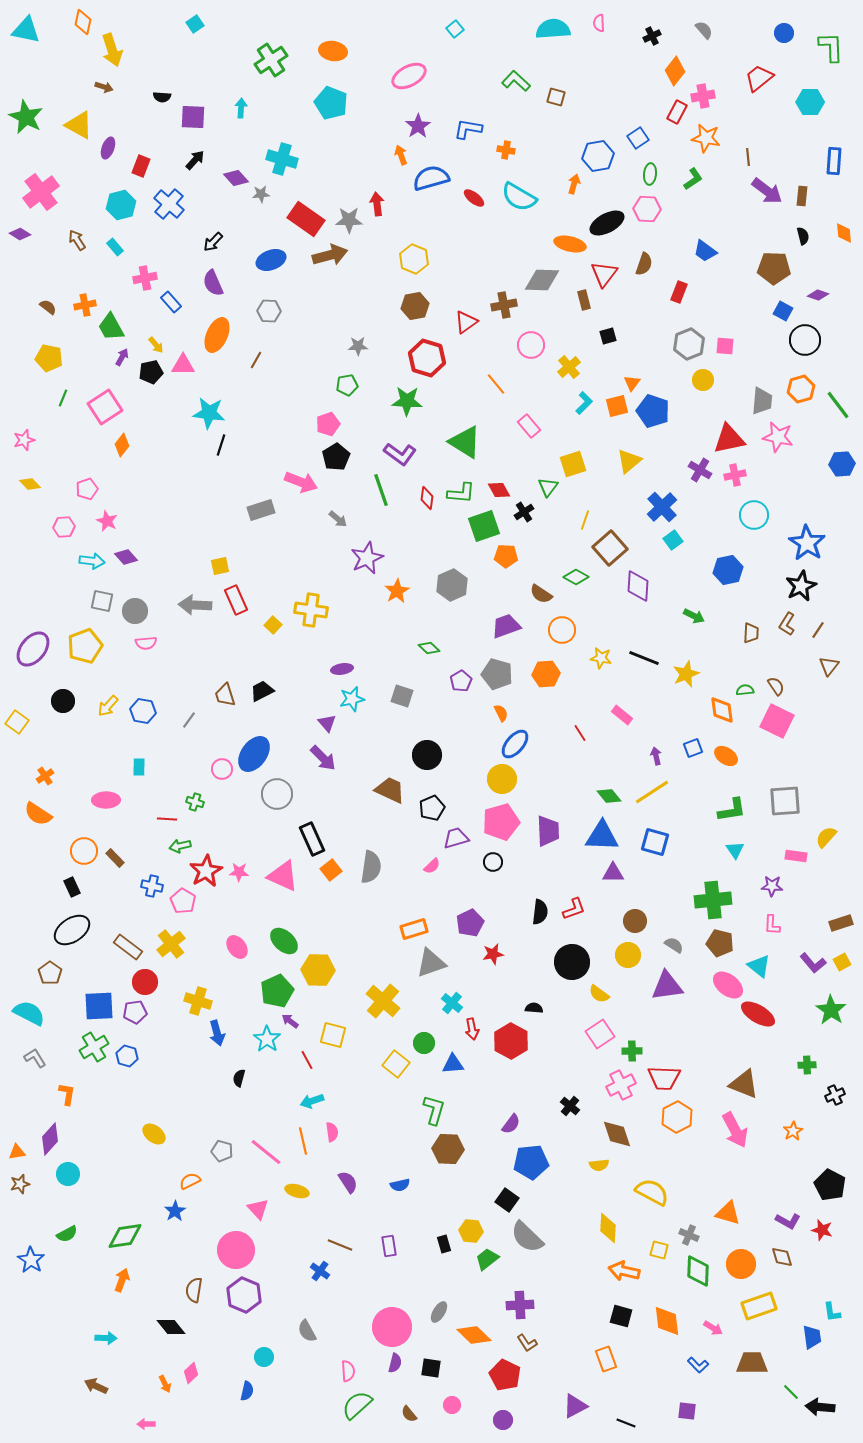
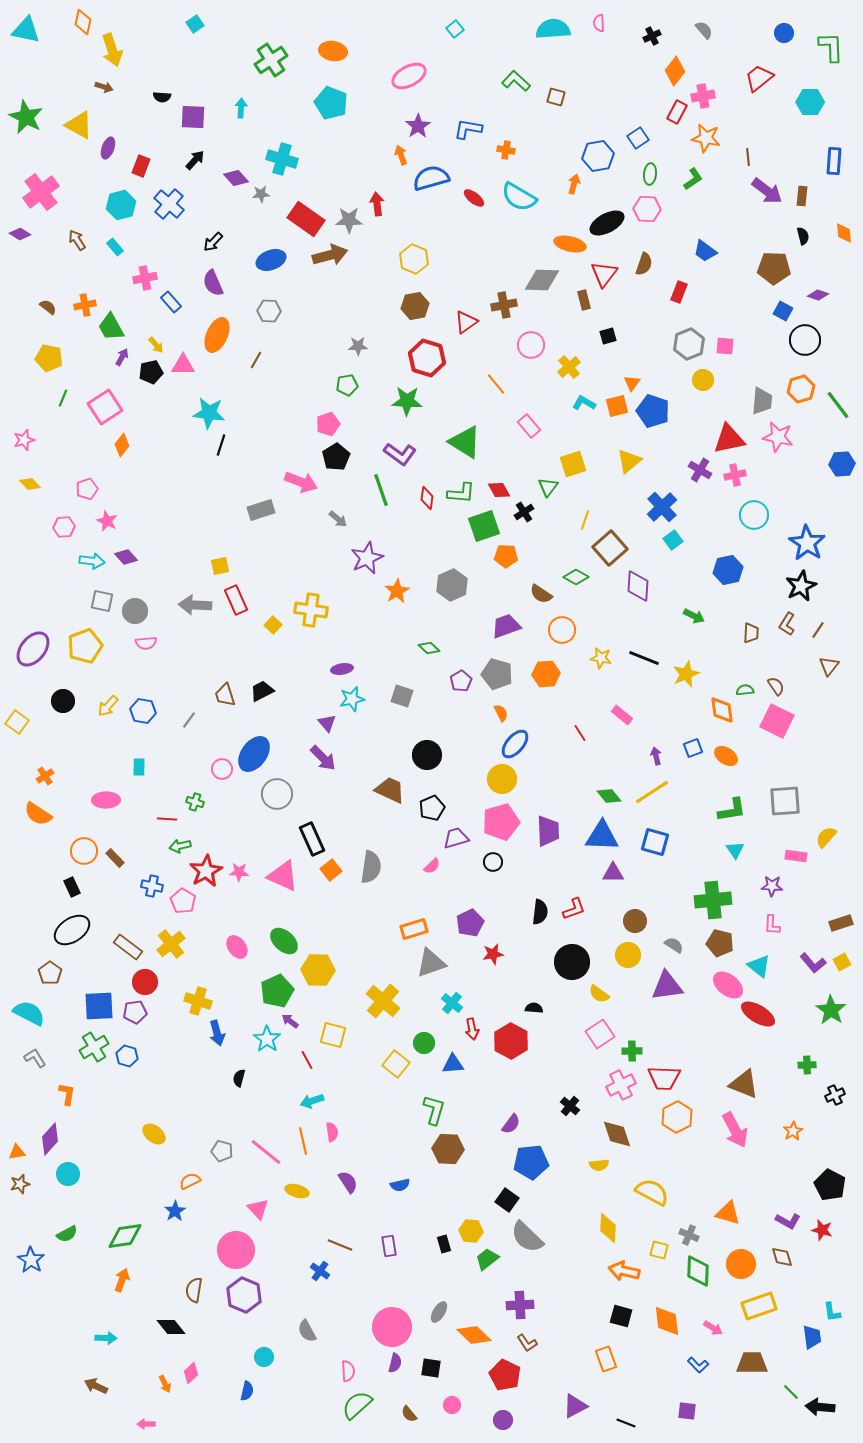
cyan L-shape at (584, 403): rotated 105 degrees counterclockwise
